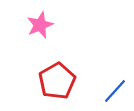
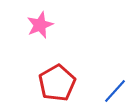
red pentagon: moved 2 px down
